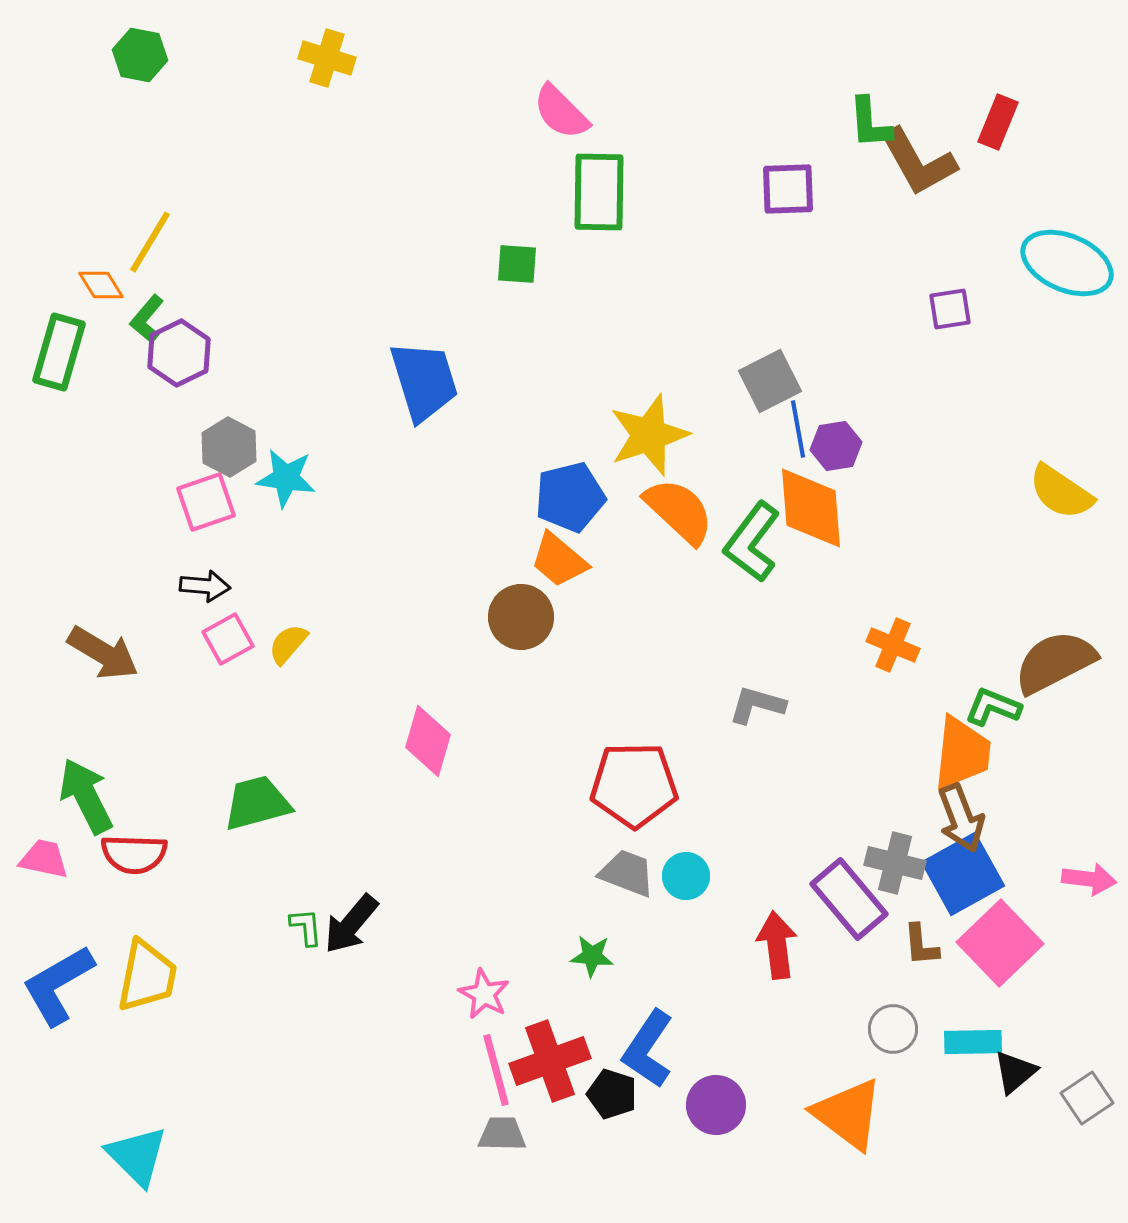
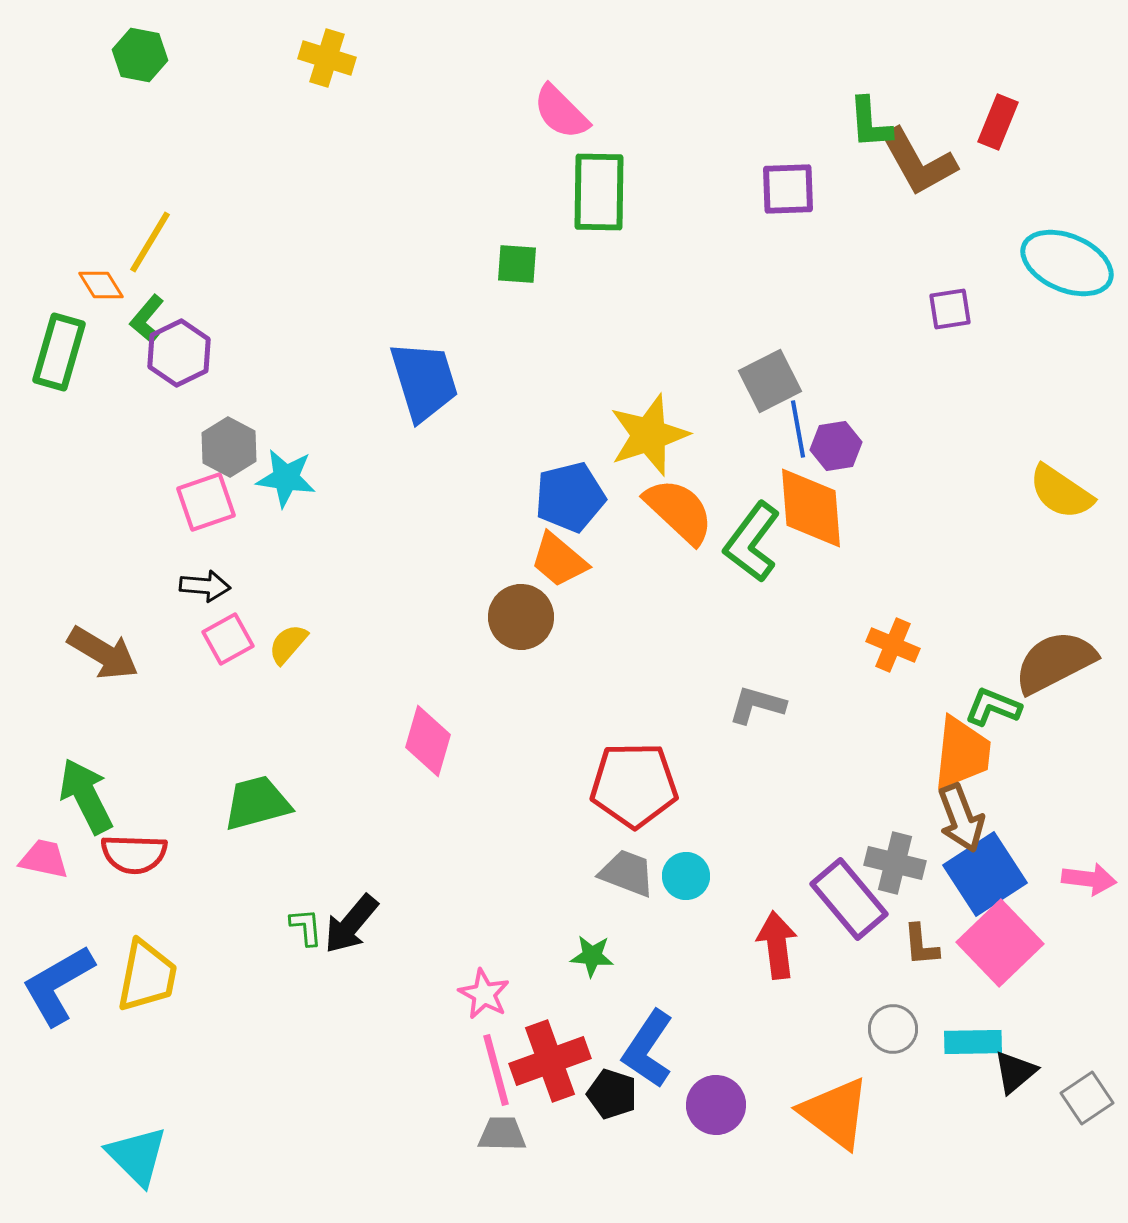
blue square at (963, 874): moved 22 px right; rotated 4 degrees counterclockwise
orange triangle at (848, 1114): moved 13 px left, 1 px up
